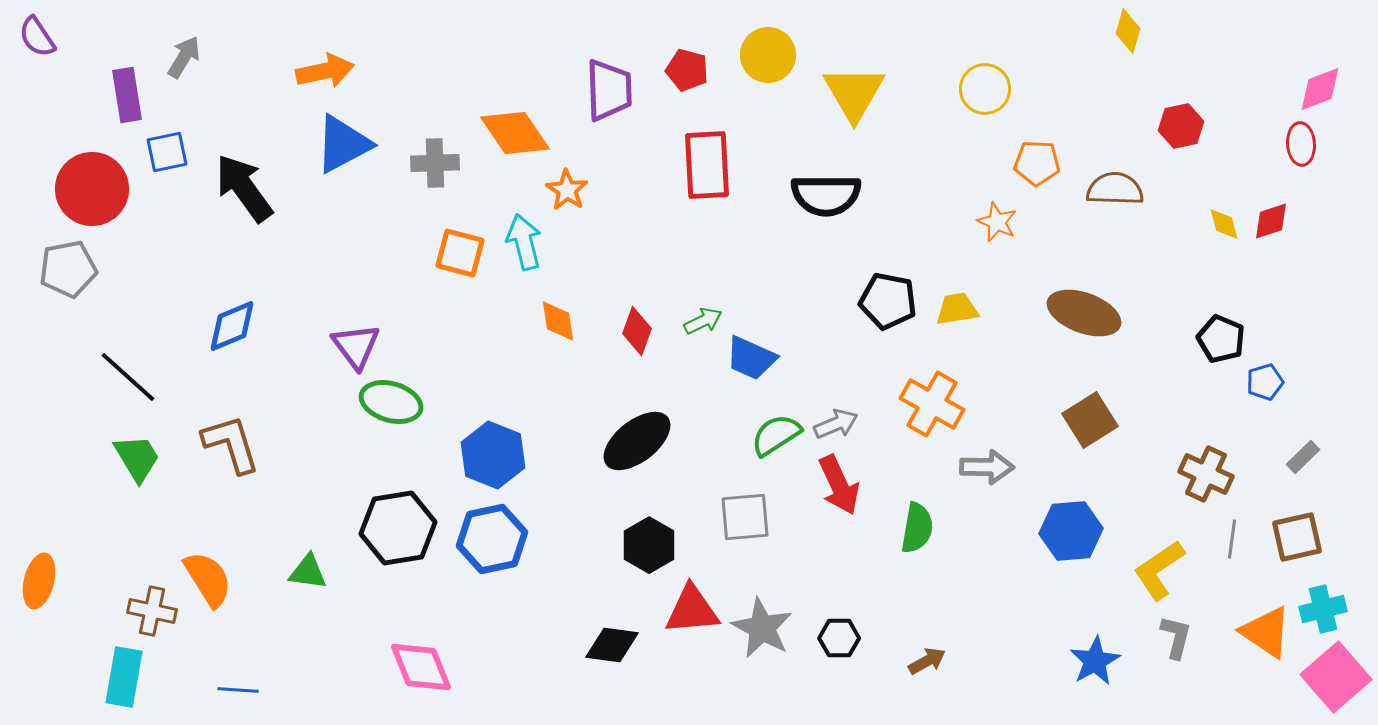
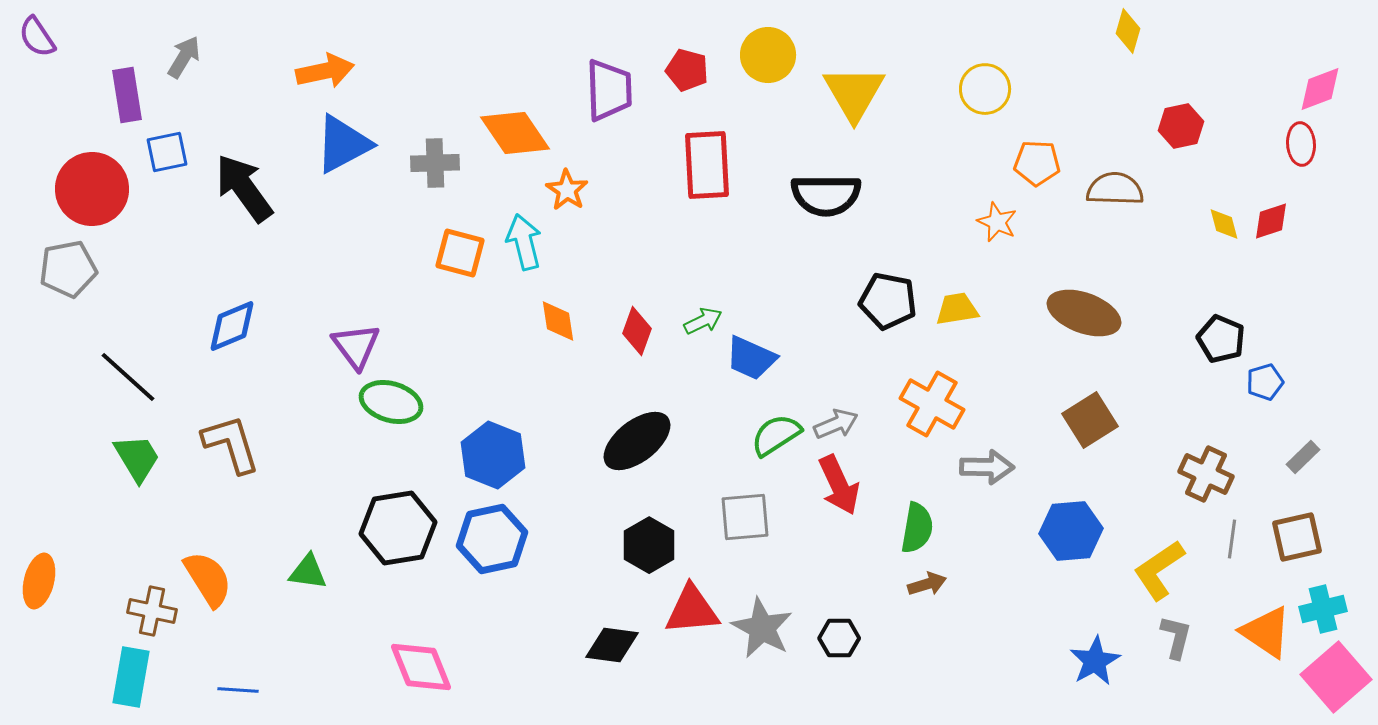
brown arrow at (927, 661): moved 77 px up; rotated 12 degrees clockwise
cyan rectangle at (124, 677): moved 7 px right
